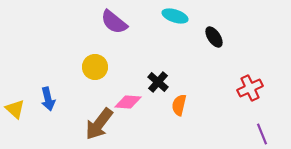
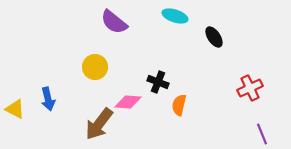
black cross: rotated 20 degrees counterclockwise
yellow triangle: rotated 15 degrees counterclockwise
